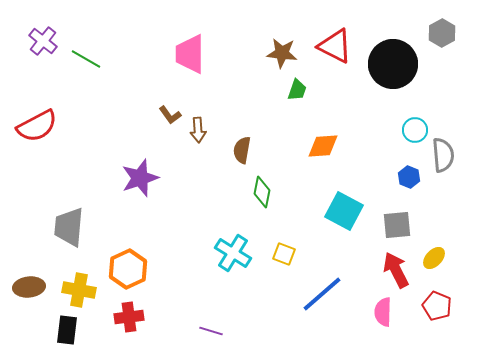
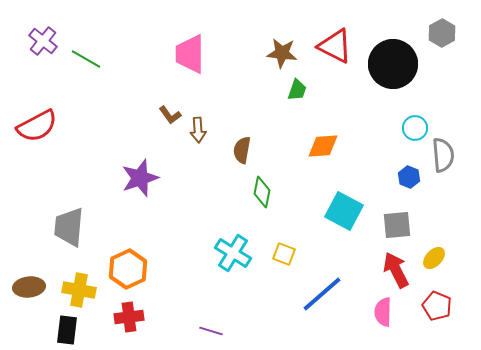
cyan circle: moved 2 px up
